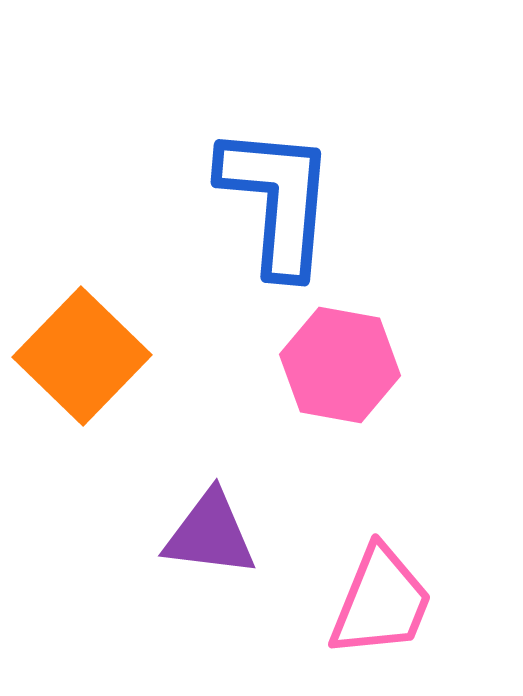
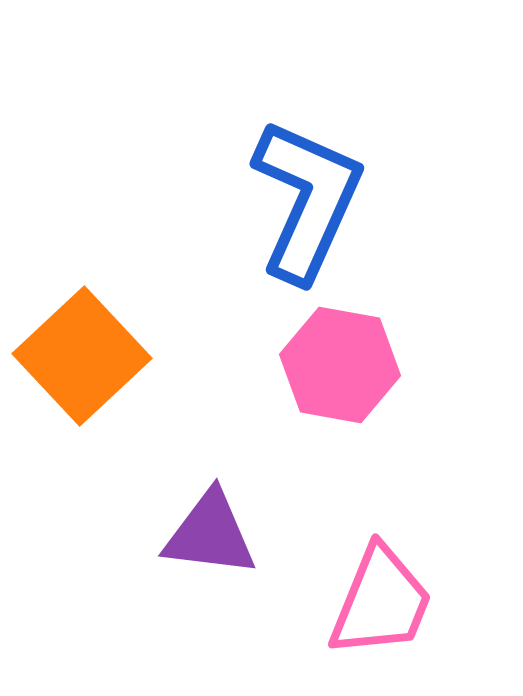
blue L-shape: moved 30 px right; rotated 19 degrees clockwise
orange square: rotated 3 degrees clockwise
